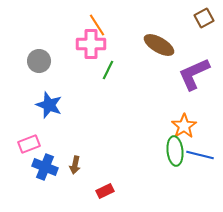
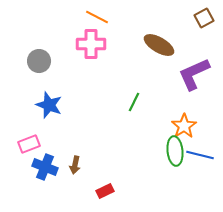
orange line: moved 8 px up; rotated 30 degrees counterclockwise
green line: moved 26 px right, 32 px down
